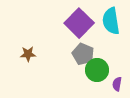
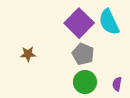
cyan semicircle: moved 2 px left, 1 px down; rotated 16 degrees counterclockwise
green circle: moved 12 px left, 12 px down
